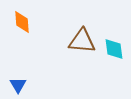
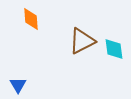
orange diamond: moved 9 px right, 3 px up
brown triangle: rotated 32 degrees counterclockwise
